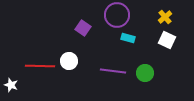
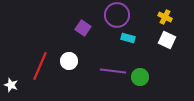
yellow cross: rotated 24 degrees counterclockwise
red line: rotated 68 degrees counterclockwise
green circle: moved 5 px left, 4 px down
